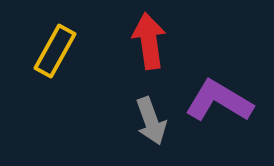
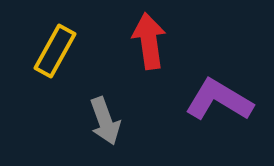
purple L-shape: moved 1 px up
gray arrow: moved 46 px left
